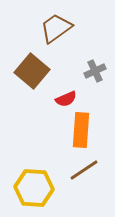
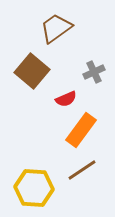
gray cross: moved 1 px left, 1 px down
orange rectangle: rotated 32 degrees clockwise
brown line: moved 2 px left
